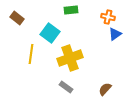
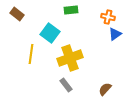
brown rectangle: moved 4 px up
gray rectangle: moved 2 px up; rotated 16 degrees clockwise
